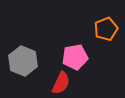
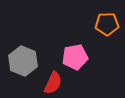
orange pentagon: moved 1 px right, 5 px up; rotated 20 degrees clockwise
red semicircle: moved 8 px left
